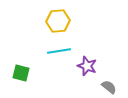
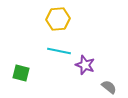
yellow hexagon: moved 2 px up
cyan line: rotated 20 degrees clockwise
purple star: moved 2 px left, 1 px up
